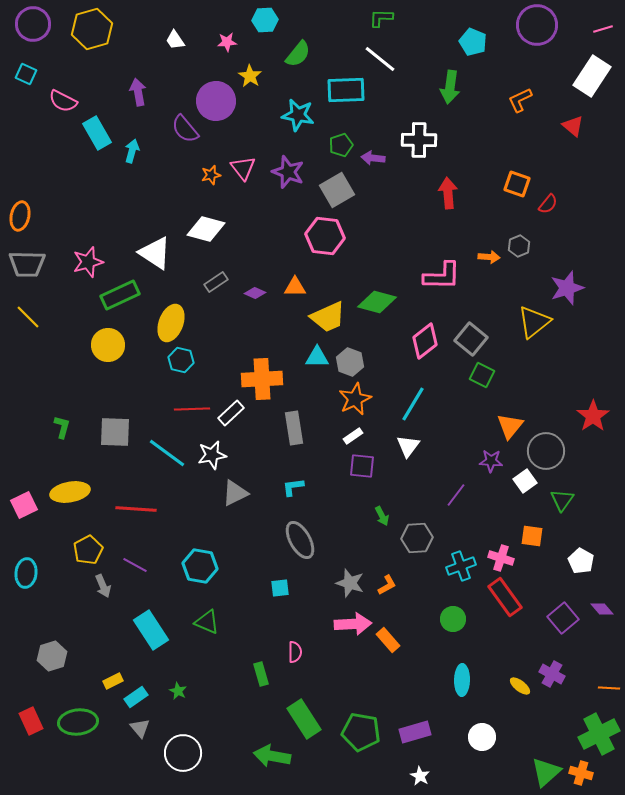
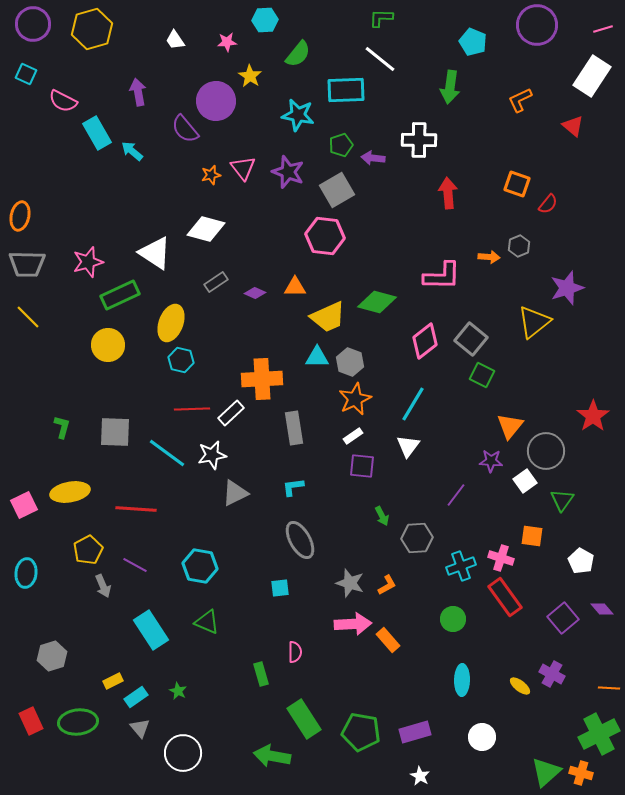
cyan arrow at (132, 151): rotated 65 degrees counterclockwise
